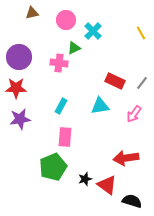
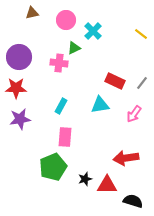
yellow line: moved 1 px down; rotated 24 degrees counterclockwise
cyan triangle: moved 1 px up
red triangle: rotated 35 degrees counterclockwise
black semicircle: moved 1 px right
